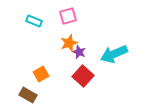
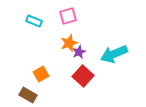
purple star: rotated 24 degrees clockwise
